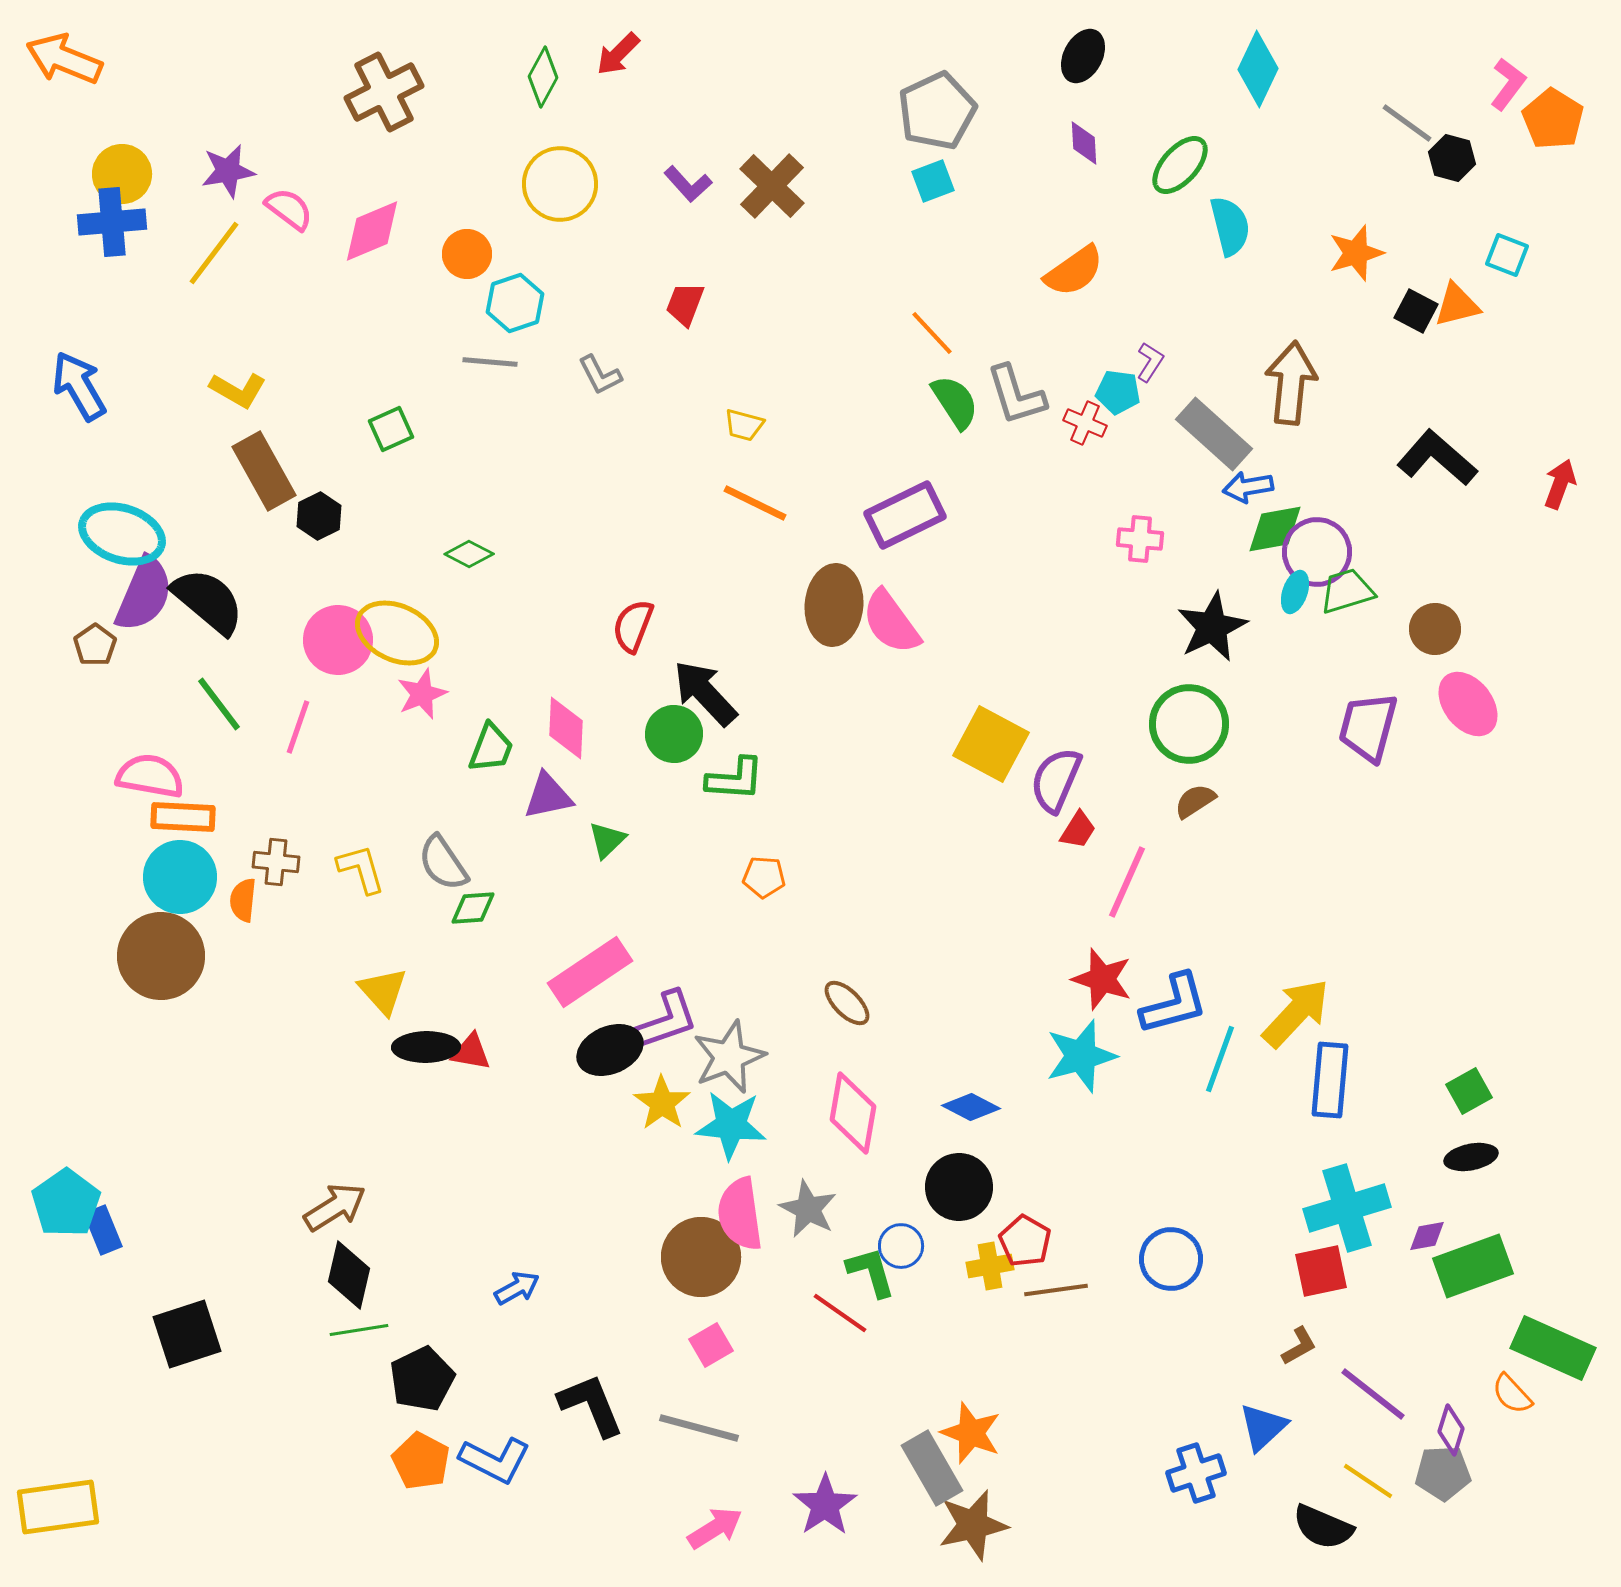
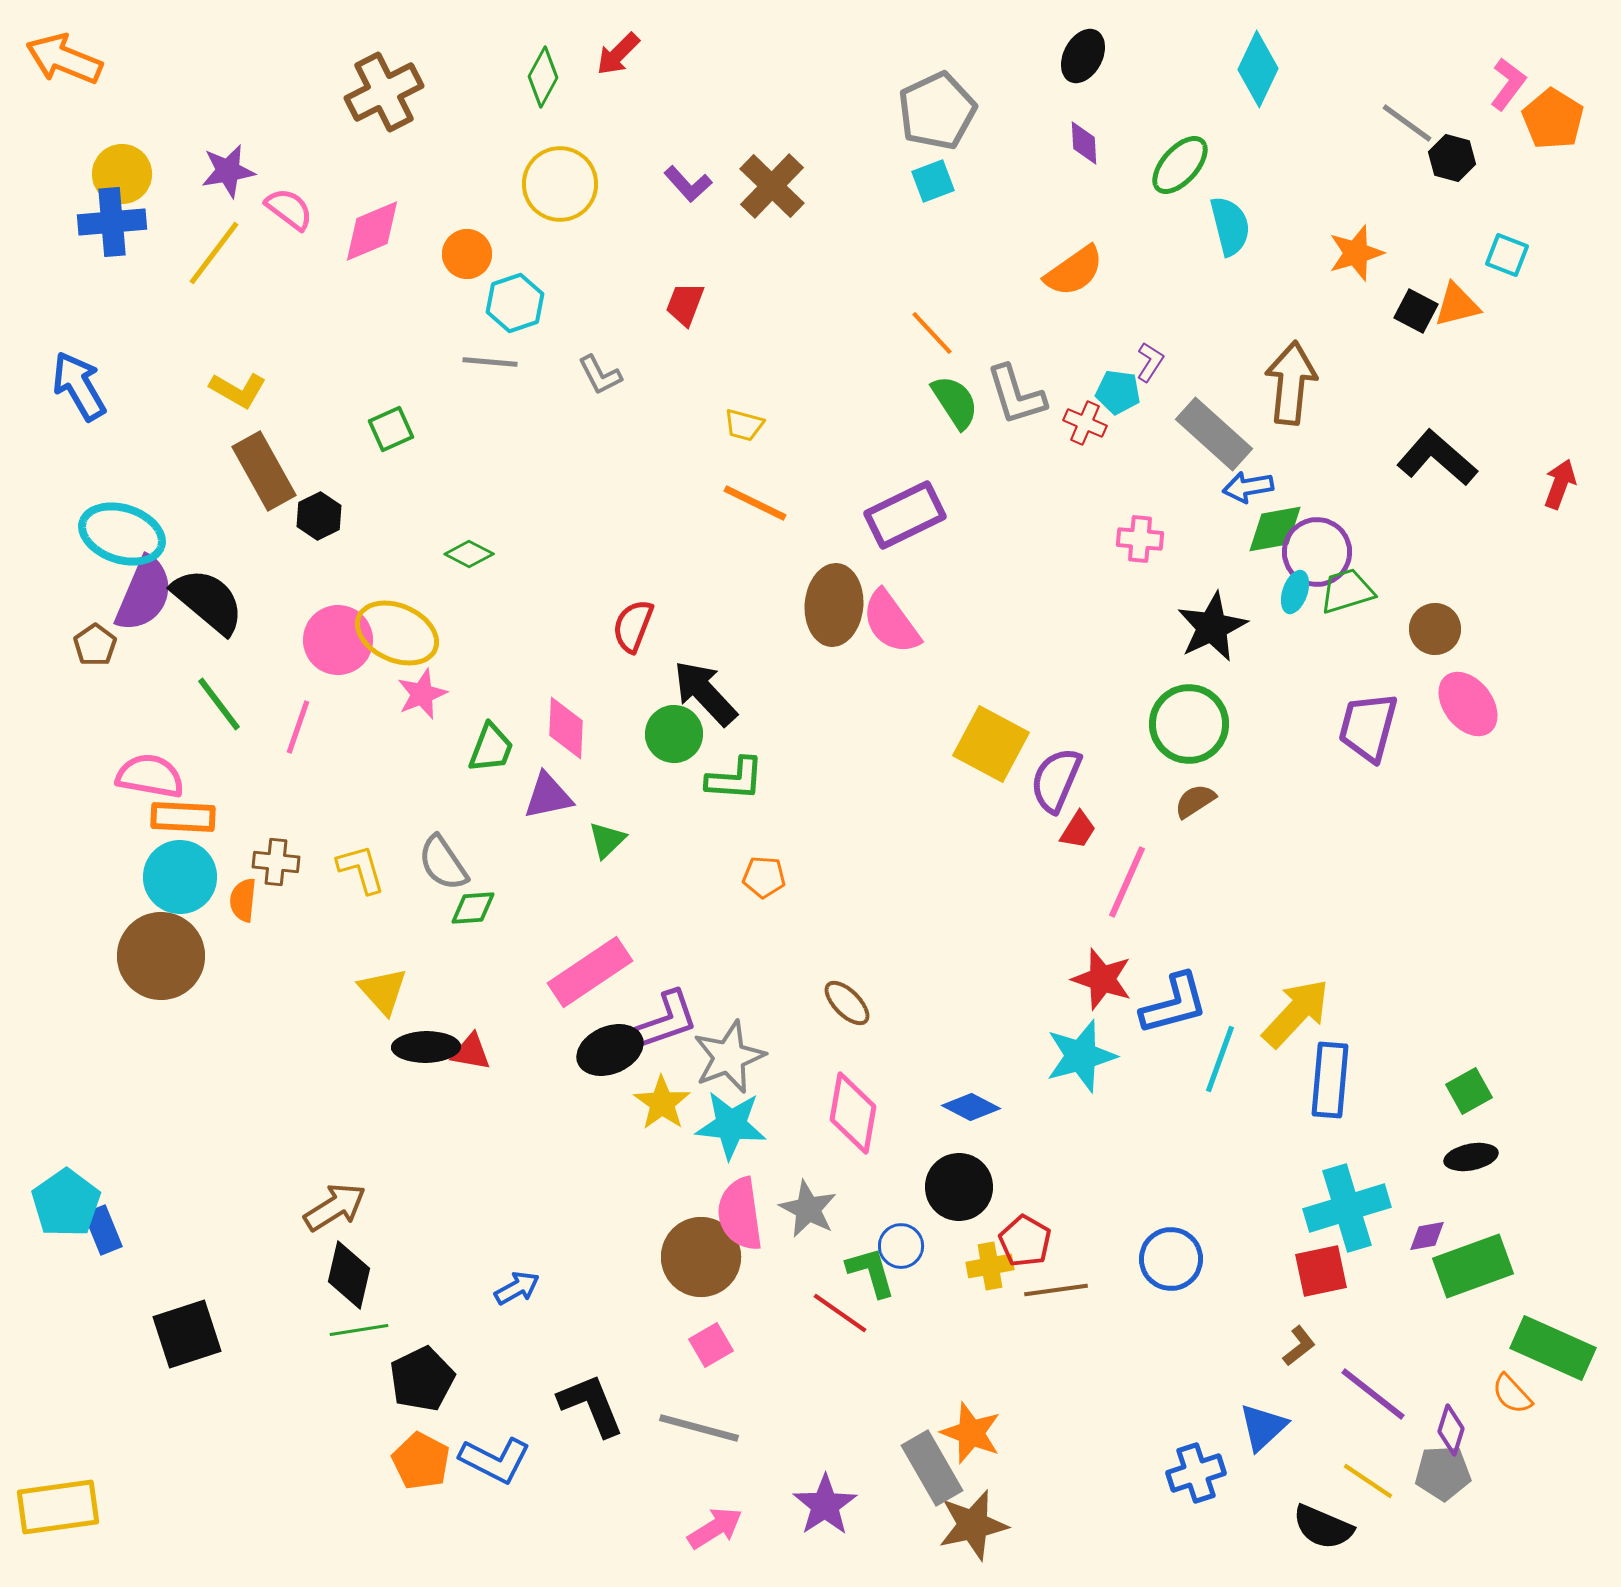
brown L-shape at (1299, 1346): rotated 9 degrees counterclockwise
